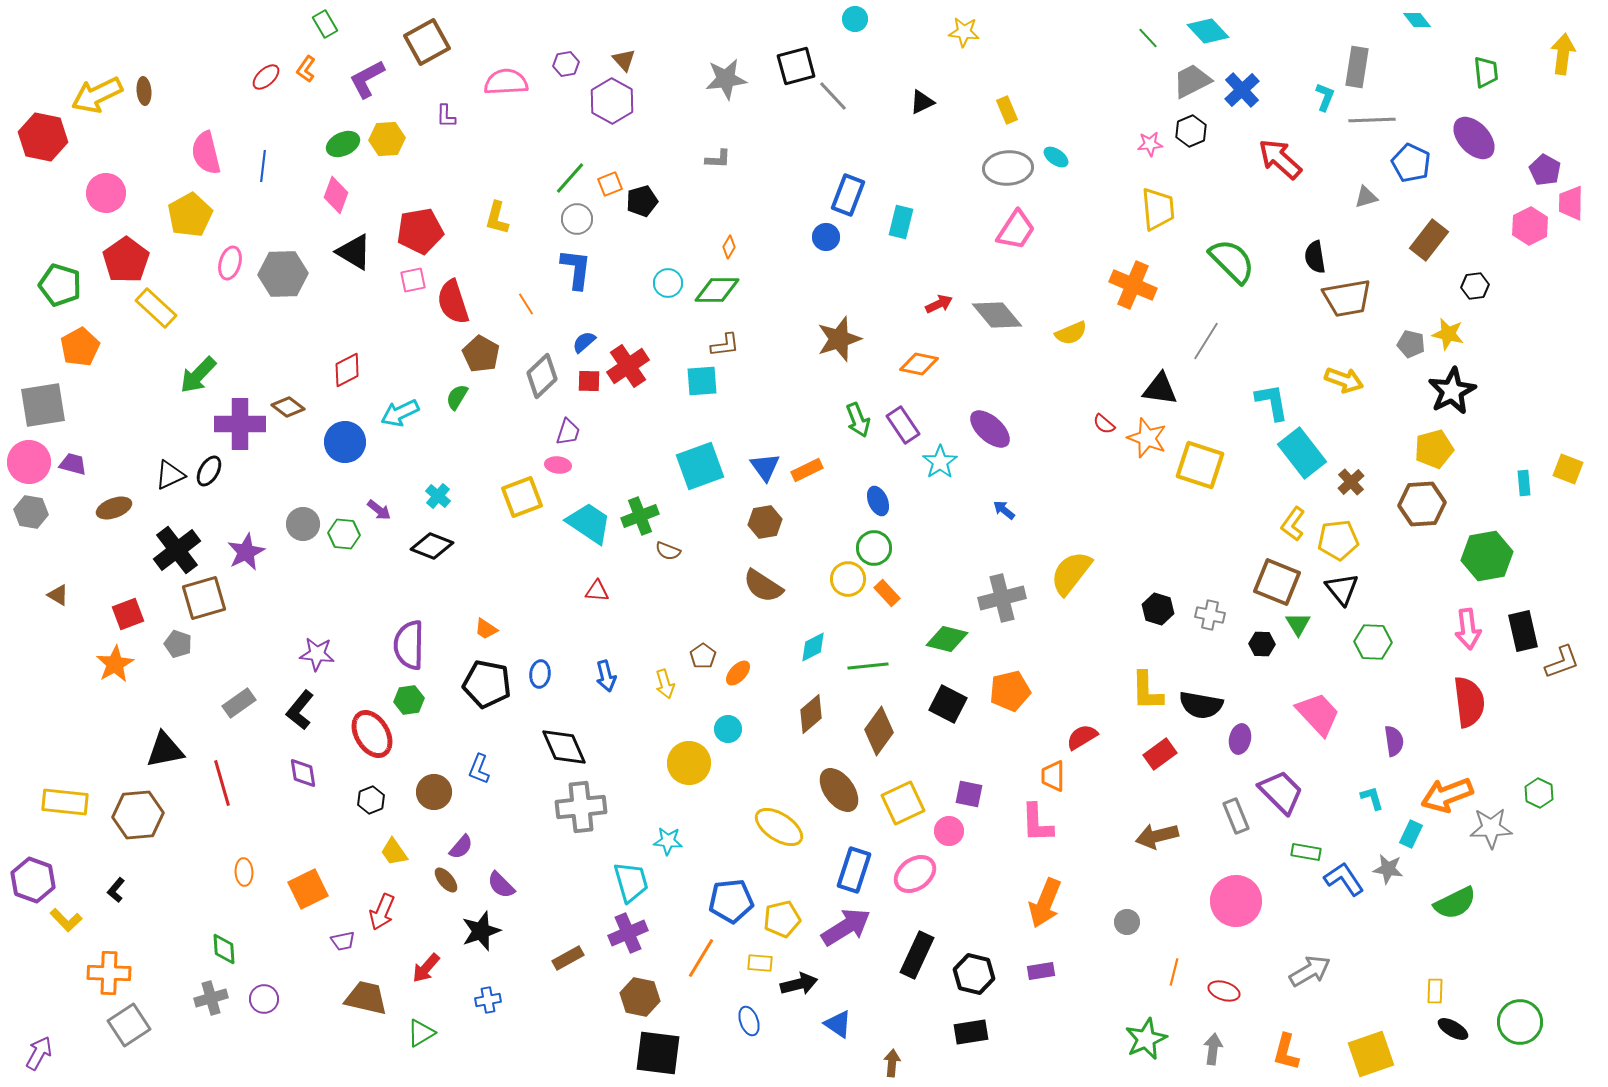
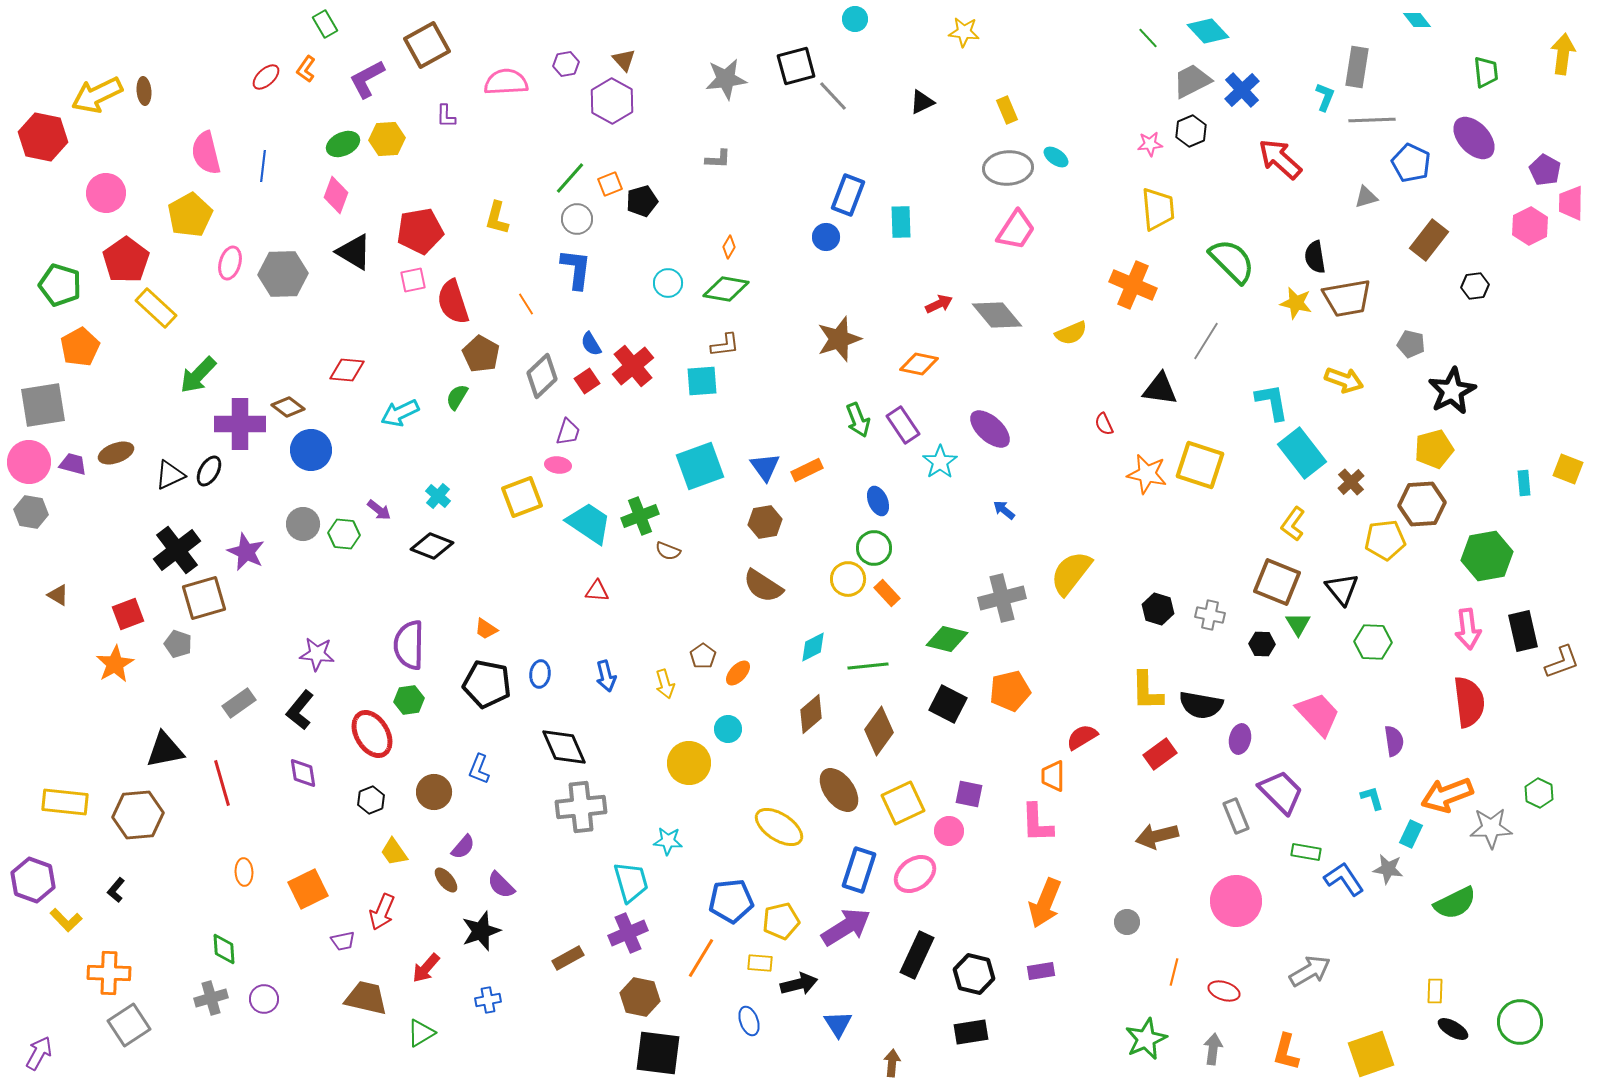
brown square at (427, 42): moved 3 px down
cyan rectangle at (901, 222): rotated 16 degrees counterclockwise
green diamond at (717, 290): moved 9 px right, 1 px up; rotated 9 degrees clockwise
yellow star at (1448, 334): moved 152 px left, 31 px up
blue semicircle at (584, 342): moved 7 px right, 2 px down; rotated 80 degrees counterclockwise
red cross at (628, 366): moved 5 px right; rotated 6 degrees counterclockwise
red diamond at (347, 370): rotated 33 degrees clockwise
red square at (589, 381): moved 2 px left; rotated 35 degrees counterclockwise
red semicircle at (1104, 424): rotated 25 degrees clockwise
orange star at (1147, 438): moved 36 px down; rotated 9 degrees counterclockwise
blue circle at (345, 442): moved 34 px left, 8 px down
brown ellipse at (114, 508): moved 2 px right, 55 px up
yellow pentagon at (1338, 540): moved 47 px right
purple star at (246, 552): rotated 21 degrees counterclockwise
purple semicircle at (461, 847): moved 2 px right
blue rectangle at (854, 870): moved 5 px right
yellow pentagon at (782, 919): moved 1 px left, 2 px down
blue triangle at (838, 1024): rotated 24 degrees clockwise
